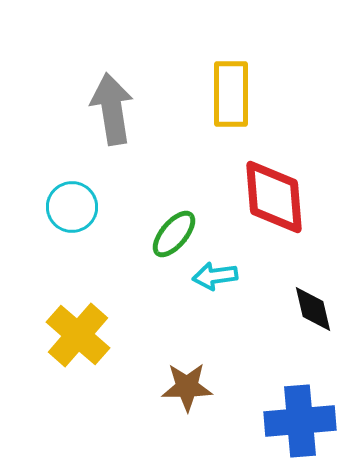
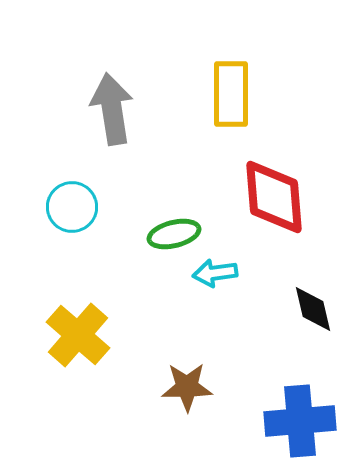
green ellipse: rotated 36 degrees clockwise
cyan arrow: moved 3 px up
